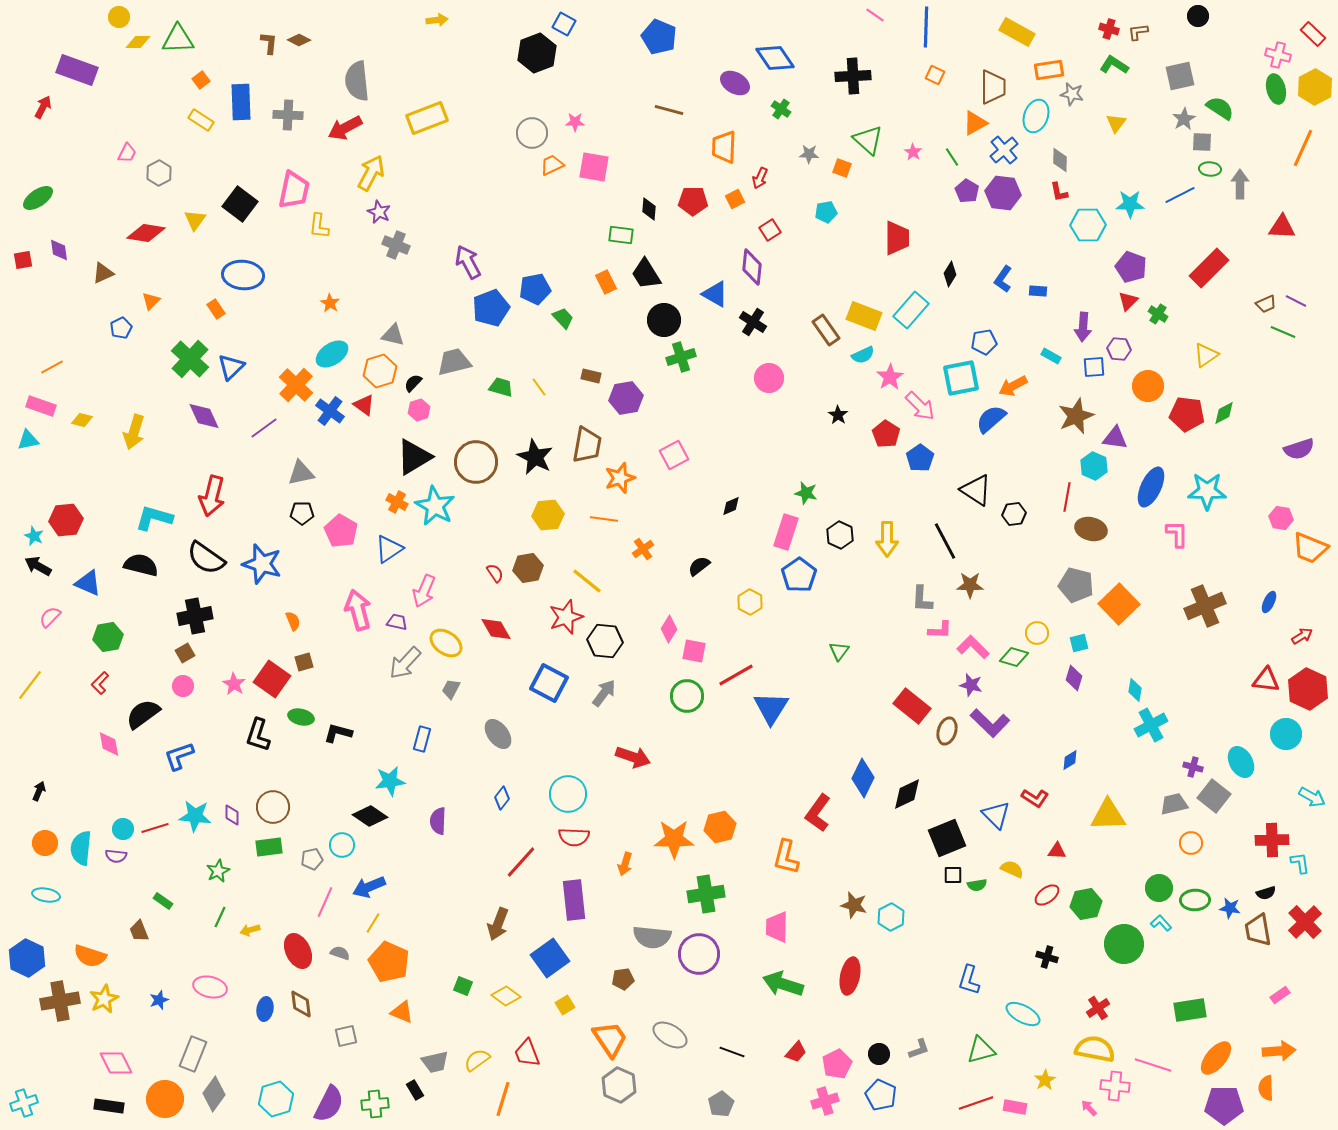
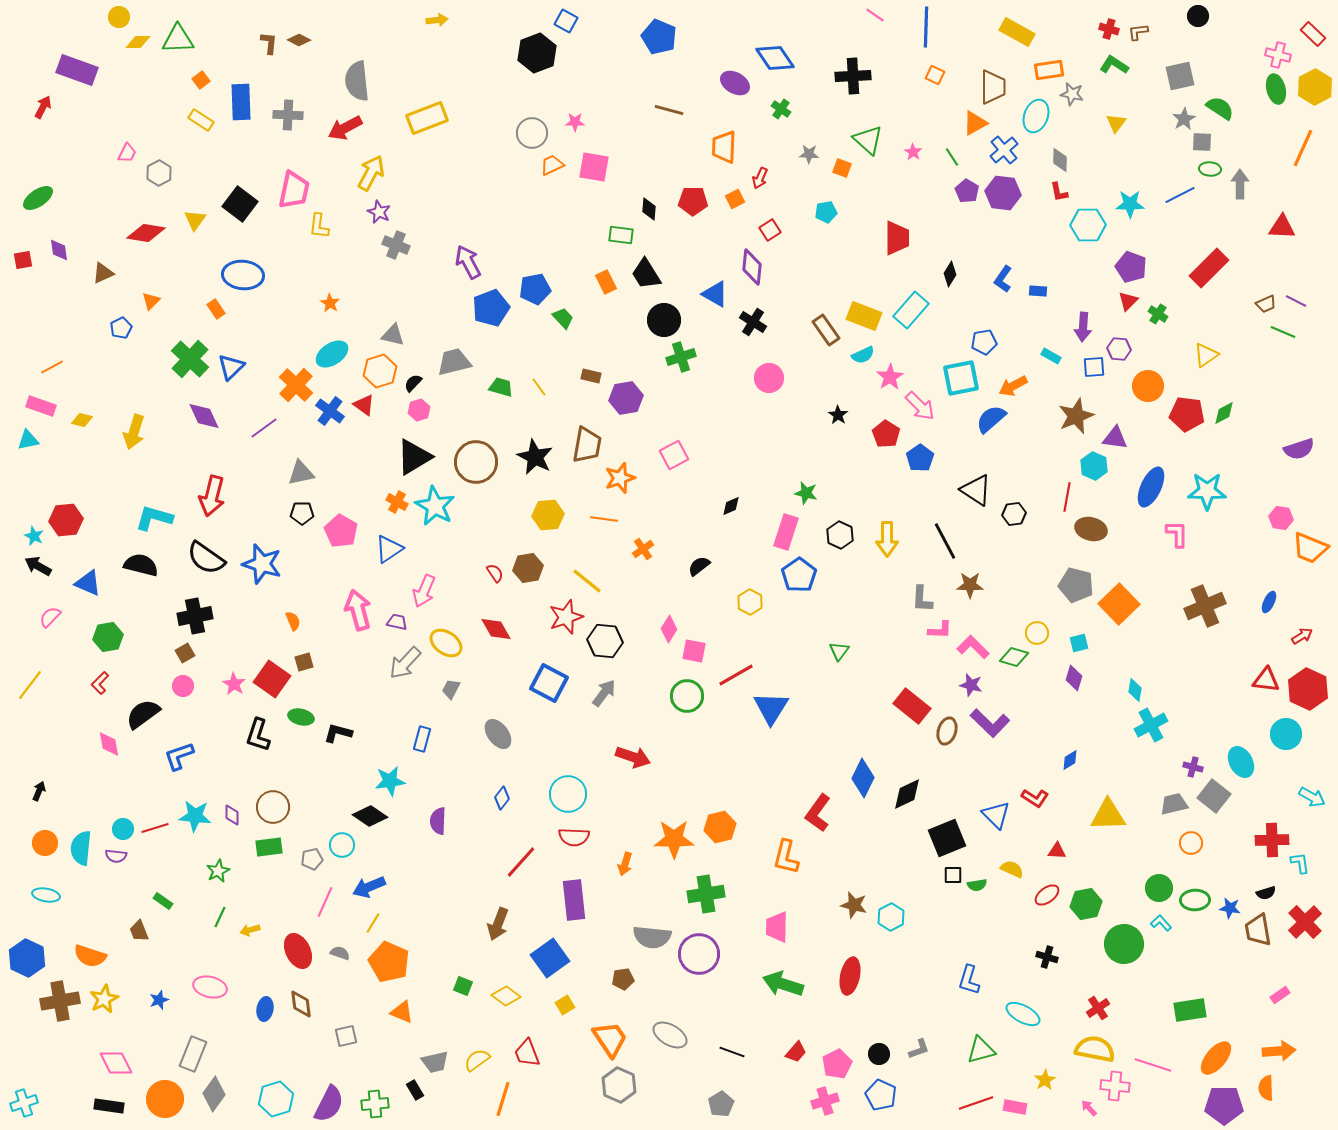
blue square at (564, 24): moved 2 px right, 3 px up
